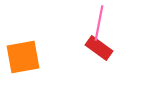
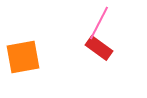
pink line: rotated 16 degrees clockwise
